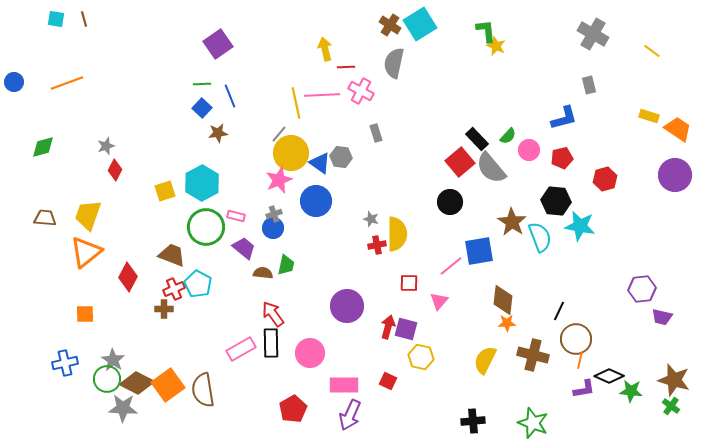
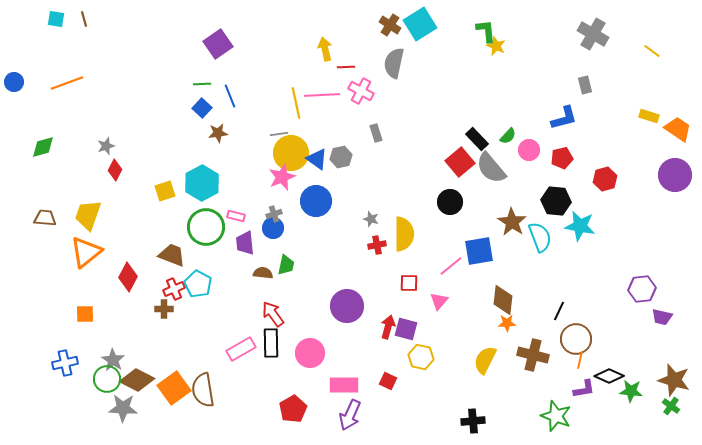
gray rectangle at (589, 85): moved 4 px left
gray line at (279, 134): rotated 42 degrees clockwise
gray hexagon at (341, 157): rotated 20 degrees counterclockwise
blue triangle at (320, 163): moved 3 px left, 4 px up
pink star at (279, 180): moved 3 px right, 3 px up
yellow semicircle at (397, 234): moved 7 px right
purple trapezoid at (244, 248): moved 1 px right, 5 px up; rotated 135 degrees counterclockwise
brown diamond at (137, 383): moved 3 px up
orange square at (168, 385): moved 6 px right, 3 px down
green star at (533, 423): moved 23 px right, 7 px up
